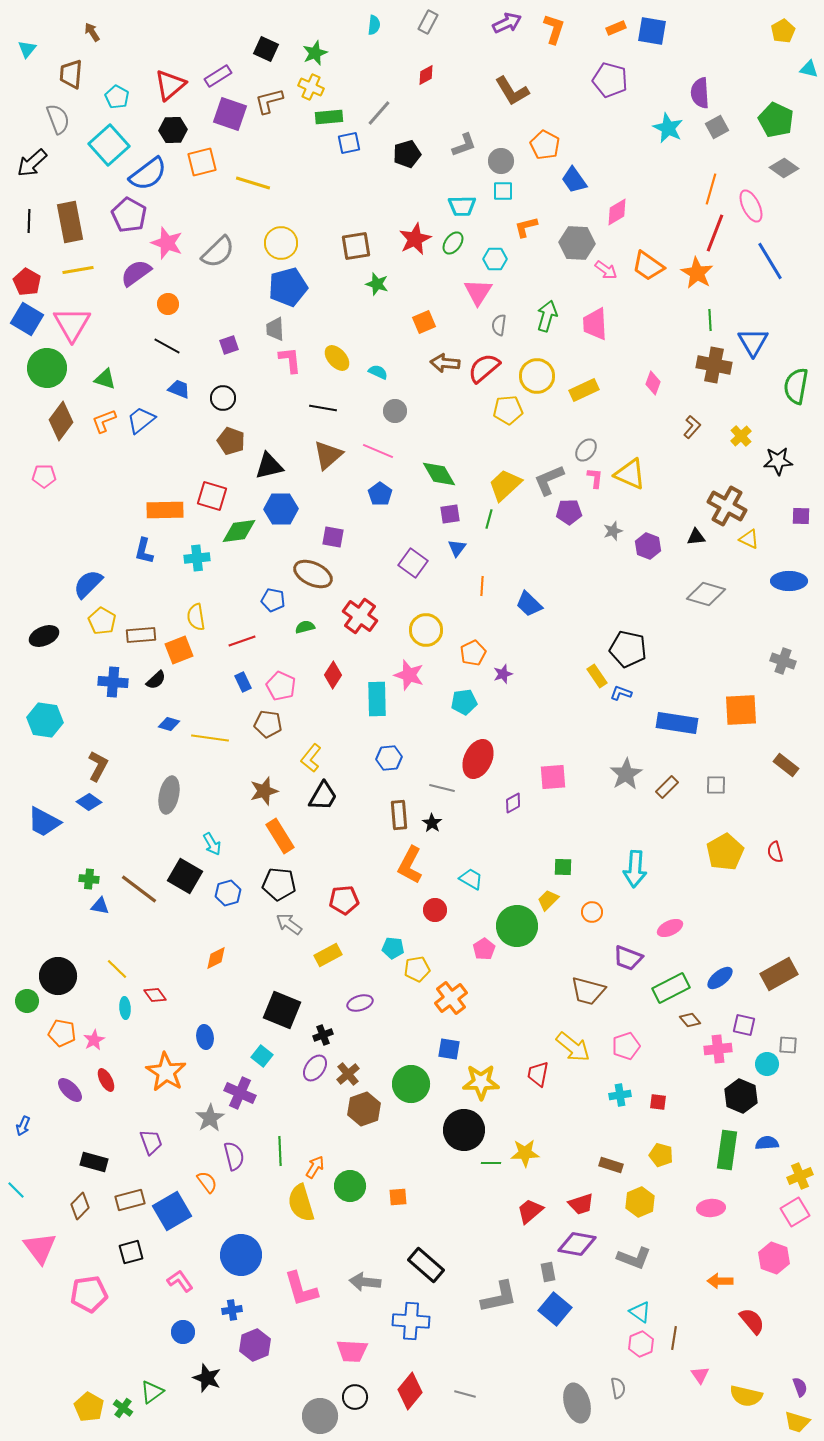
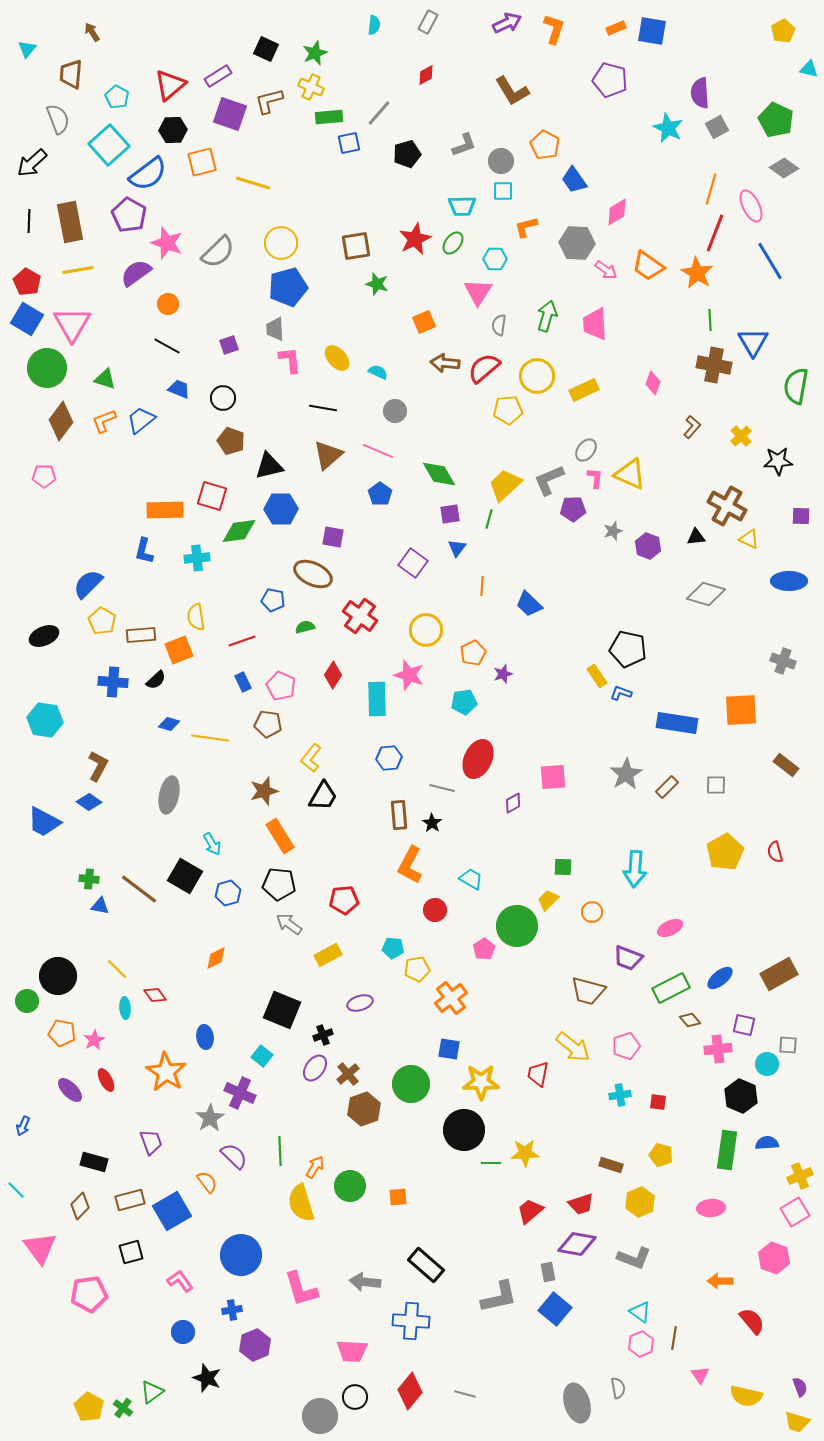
purple pentagon at (569, 512): moved 4 px right, 3 px up
purple semicircle at (234, 1156): rotated 32 degrees counterclockwise
